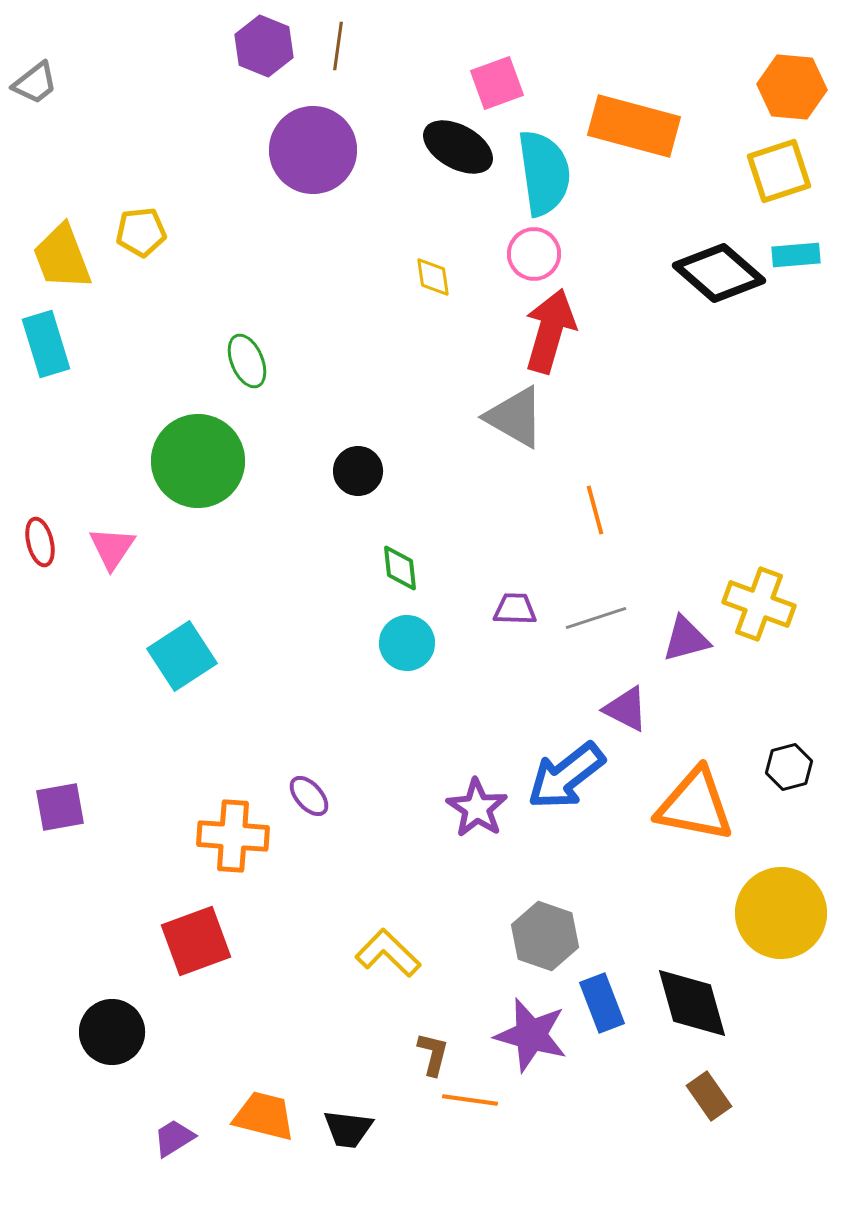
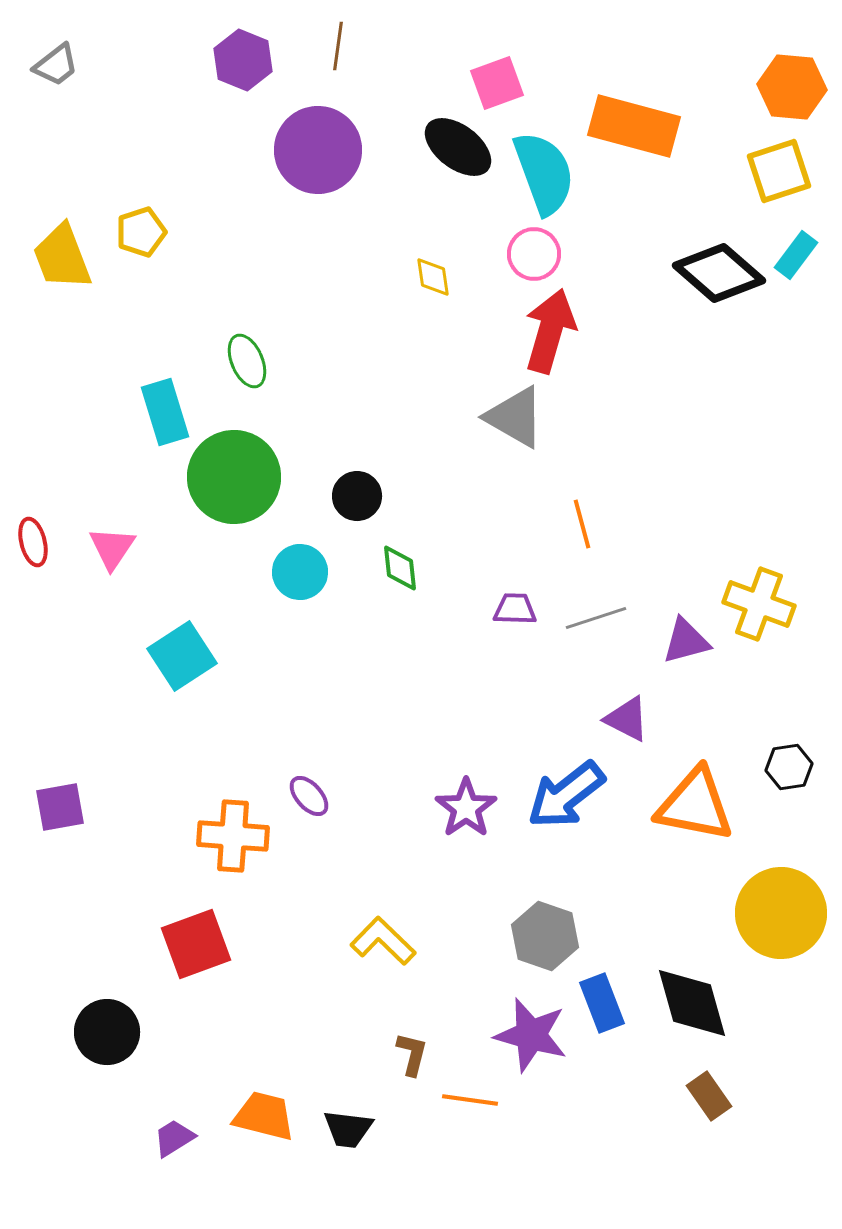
purple hexagon at (264, 46): moved 21 px left, 14 px down
gray trapezoid at (35, 83): moved 21 px right, 18 px up
black ellipse at (458, 147): rotated 8 degrees clockwise
purple circle at (313, 150): moved 5 px right
cyan semicircle at (544, 173): rotated 12 degrees counterclockwise
yellow pentagon at (141, 232): rotated 12 degrees counterclockwise
cyan rectangle at (796, 255): rotated 48 degrees counterclockwise
cyan rectangle at (46, 344): moved 119 px right, 68 px down
green circle at (198, 461): moved 36 px right, 16 px down
black circle at (358, 471): moved 1 px left, 25 px down
orange line at (595, 510): moved 13 px left, 14 px down
red ellipse at (40, 542): moved 7 px left
purple triangle at (686, 639): moved 2 px down
cyan circle at (407, 643): moved 107 px left, 71 px up
purple triangle at (626, 709): moved 1 px right, 10 px down
black hexagon at (789, 767): rotated 6 degrees clockwise
blue arrow at (566, 776): moved 19 px down
purple star at (477, 808): moved 11 px left; rotated 4 degrees clockwise
red square at (196, 941): moved 3 px down
yellow L-shape at (388, 953): moved 5 px left, 12 px up
black circle at (112, 1032): moved 5 px left
brown L-shape at (433, 1054): moved 21 px left
